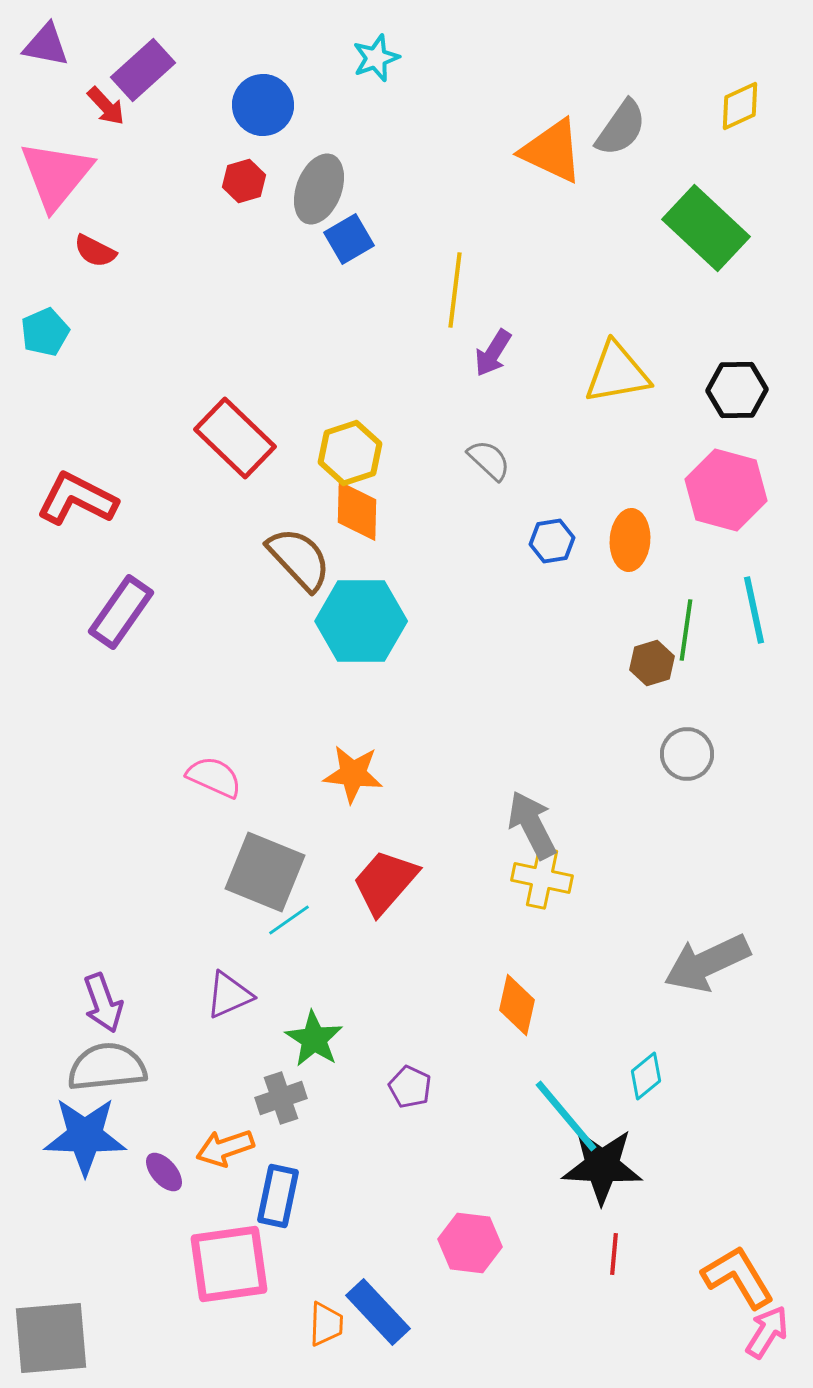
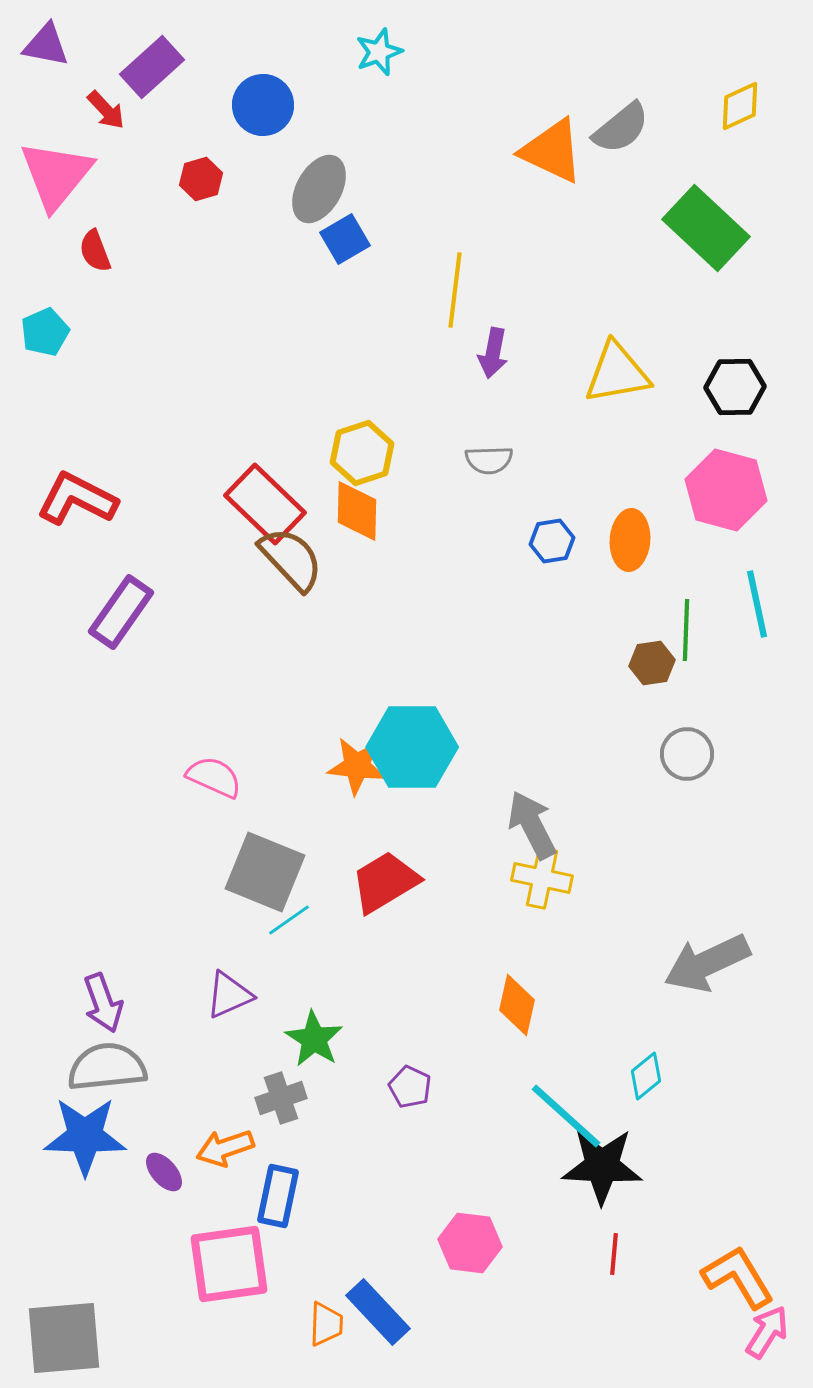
cyan star at (376, 58): moved 3 px right, 6 px up
purple rectangle at (143, 70): moved 9 px right, 3 px up
red arrow at (106, 106): moved 4 px down
gray semicircle at (621, 128): rotated 16 degrees clockwise
red hexagon at (244, 181): moved 43 px left, 2 px up
gray ellipse at (319, 189): rotated 8 degrees clockwise
blue square at (349, 239): moved 4 px left
red semicircle at (95, 251): rotated 42 degrees clockwise
purple arrow at (493, 353): rotated 21 degrees counterclockwise
black hexagon at (737, 390): moved 2 px left, 3 px up
red rectangle at (235, 438): moved 30 px right, 66 px down
yellow hexagon at (350, 453): moved 12 px right
gray semicircle at (489, 460): rotated 135 degrees clockwise
brown semicircle at (299, 559): moved 8 px left
cyan line at (754, 610): moved 3 px right, 6 px up
cyan hexagon at (361, 621): moved 51 px right, 126 px down
green line at (686, 630): rotated 6 degrees counterclockwise
brown hexagon at (652, 663): rotated 9 degrees clockwise
orange star at (353, 774): moved 4 px right, 8 px up
red trapezoid at (385, 882): rotated 18 degrees clockwise
cyan line at (566, 1116): rotated 8 degrees counterclockwise
gray square at (51, 1338): moved 13 px right
